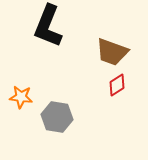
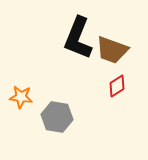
black L-shape: moved 30 px right, 12 px down
brown trapezoid: moved 2 px up
red diamond: moved 1 px down
